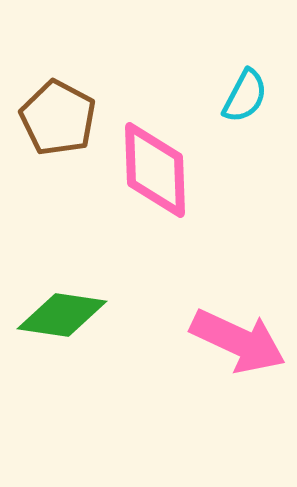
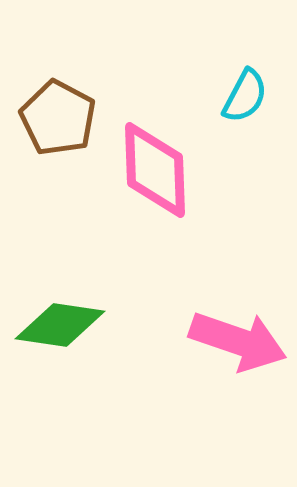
green diamond: moved 2 px left, 10 px down
pink arrow: rotated 6 degrees counterclockwise
